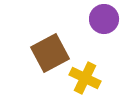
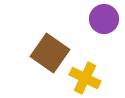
brown square: rotated 27 degrees counterclockwise
